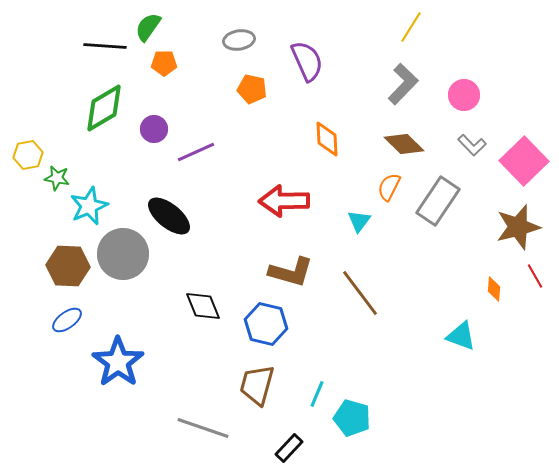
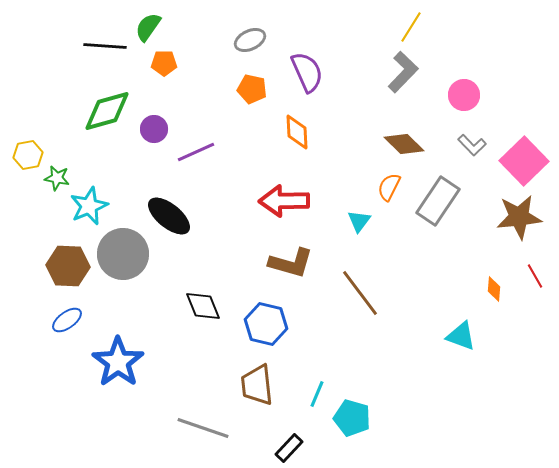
gray ellipse at (239, 40): moved 11 px right; rotated 16 degrees counterclockwise
purple semicircle at (307, 61): moved 11 px down
gray L-shape at (403, 84): moved 12 px up
green diamond at (104, 108): moved 3 px right, 3 px down; rotated 15 degrees clockwise
orange diamond at (327, 139): moved 30 px left, 7 px up
brown star at (518, 227): moved 1 px right, 10 px up; rotated 9 degrees clockwise
brown L-shape at (291, 272): moved 9 px up
brown trapezoid at (257, 385): rotated 21 degrees counterclockwise
